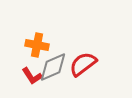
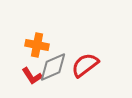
red semicircle: moved 2 px right, 1 px down
